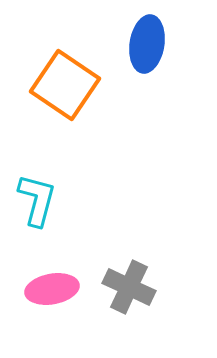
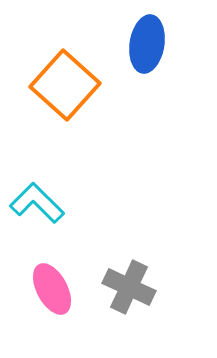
orange square: rotated 8 degrees clockwise
cyan L-shape: moved 3 px down; rotated 60 degrees counterclockwise
pink ellipse: rotated 72 degrees clockwise
